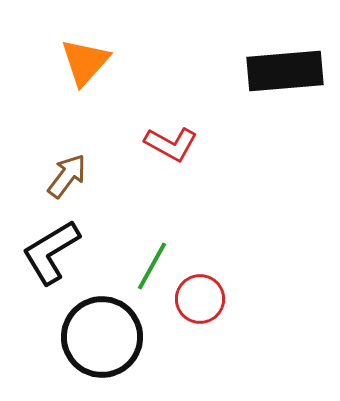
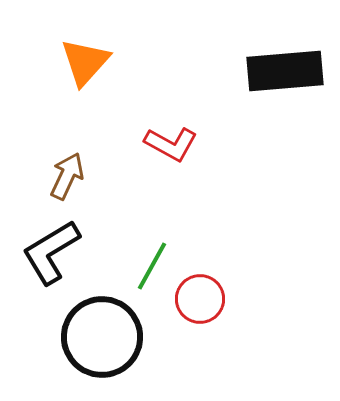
brown arrow: rotated 12 degrees counterclockwise
